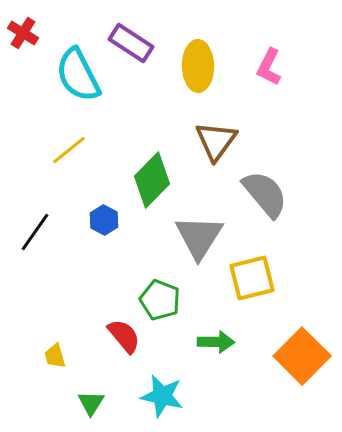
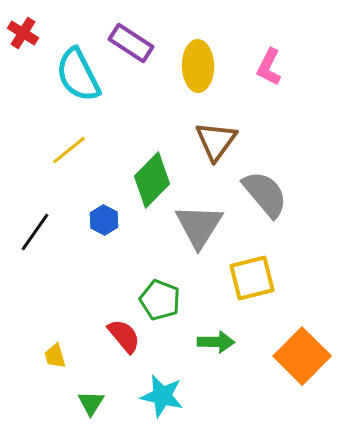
gray triangle: moved 11 px up
